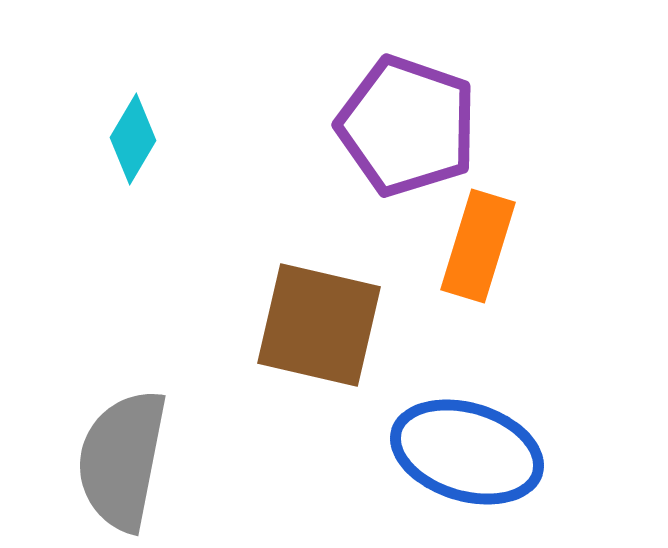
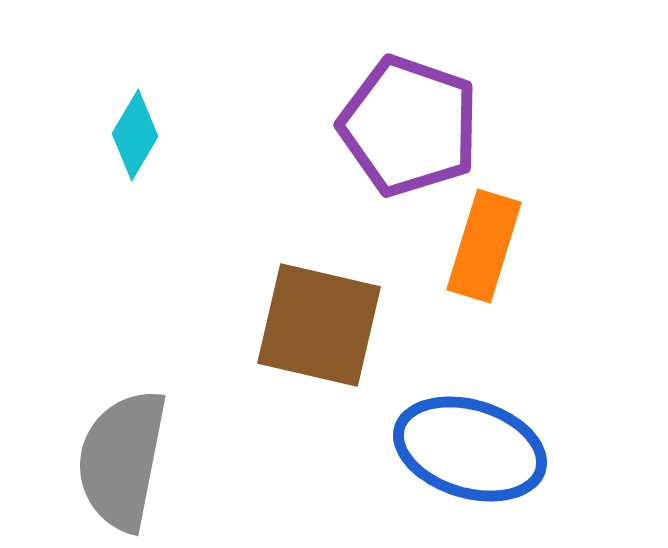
purple pentagon: moved 2 px right
cyan diamond: moved 2 px right, 4 px up
orange rectangle: moved 6 px right
blue ellipse: moved 3 px right, 3 px up
